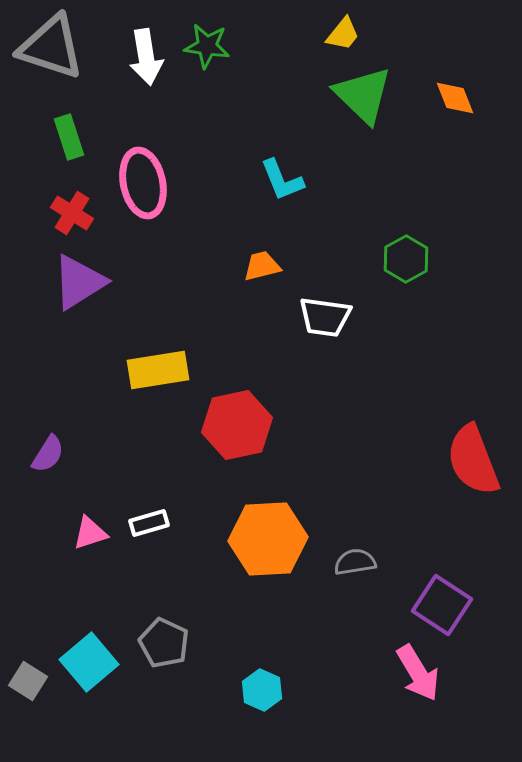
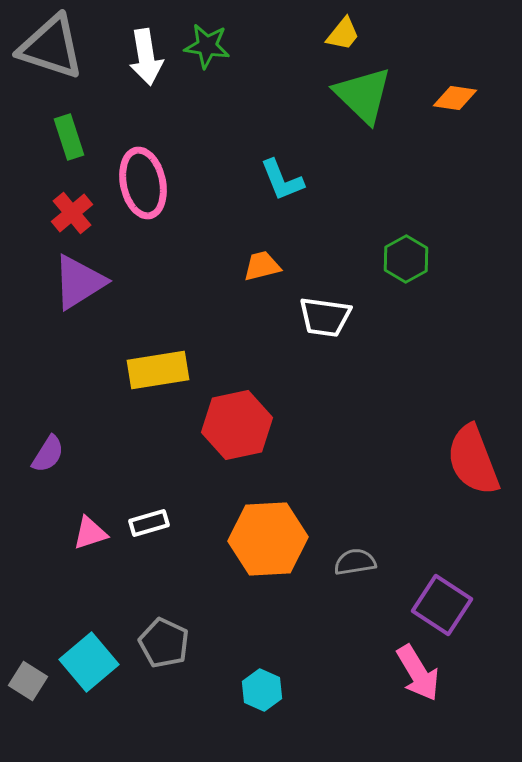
orange diamond: rotated 60 degrees counterclockwise
red cross: rotated 18 degrees clockwise
